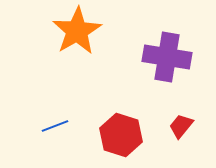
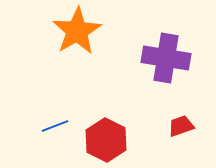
purple cross: moved 1 px left, 1 px down
red trapezoid: rotated 32 degrees clockwise
red hexagon: moved 15 px left, 5 px down; rotated 9 degrees clockwise
